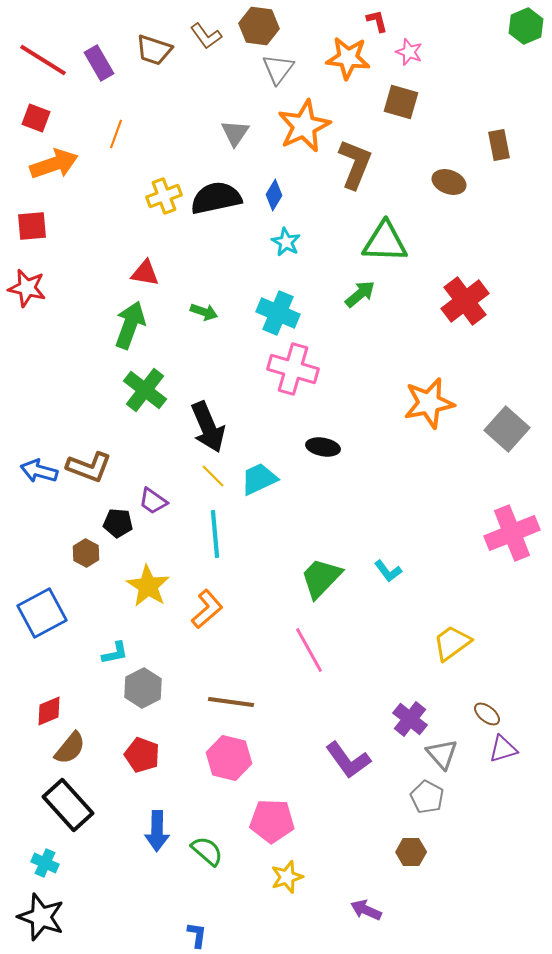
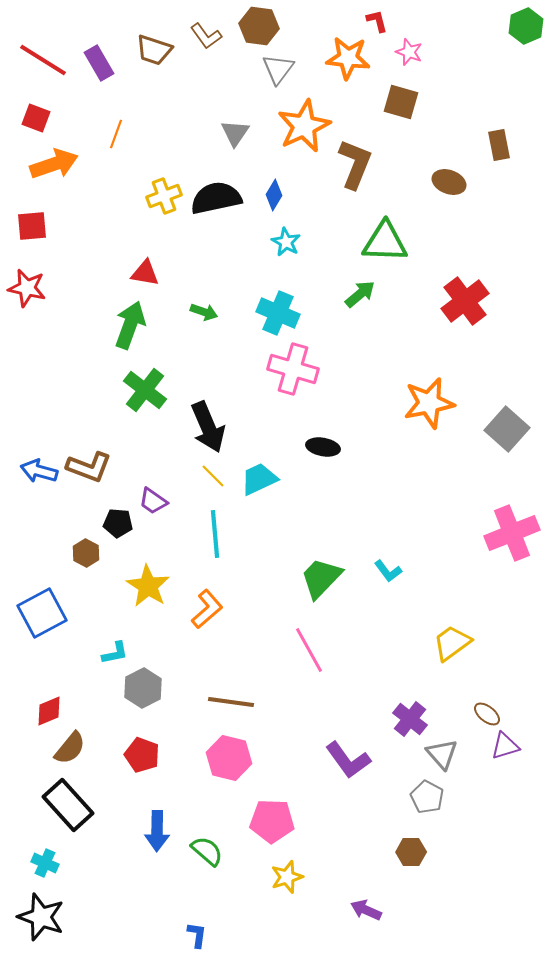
purple triangle at (503, 749): moved 2 px right, 3 px up
